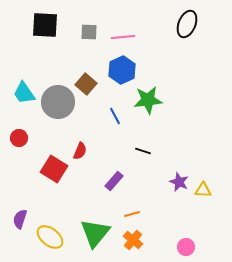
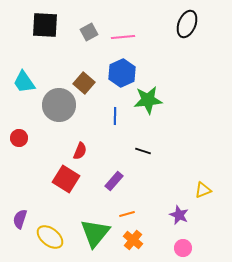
gray square: rotated 30 degrees counterclockwise
blue hexagon: moved 3 px down
brown square: moved 2 px left, 1 px up
cyan trapezoid: moved 11 px up
gray circle: moved 1 px right, 3 px down
blue line: rotated 30 degrees clockwise
red square: moved 12 px right, 10 px down
purple star: moved 33 px down
yellow triangle: rotated 24 degrees counterclockwise
orange line: moved 5 px left
pink circle: moved 3 px left, 1 px down
